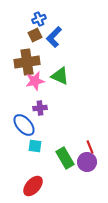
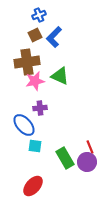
blue cross: moved 4 px up
